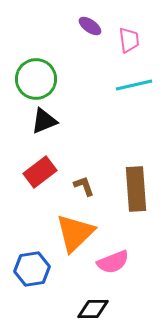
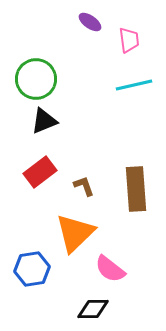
purple ellipse: moved 4 px up
pink semicircle: moved 3 px left, 7 px down; rotated 60 degrees clockwise
